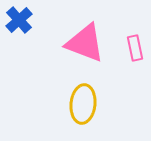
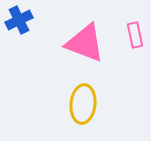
blue cross: rotated 16 degrees clockwise
pink rectangle: moved 13 px up
